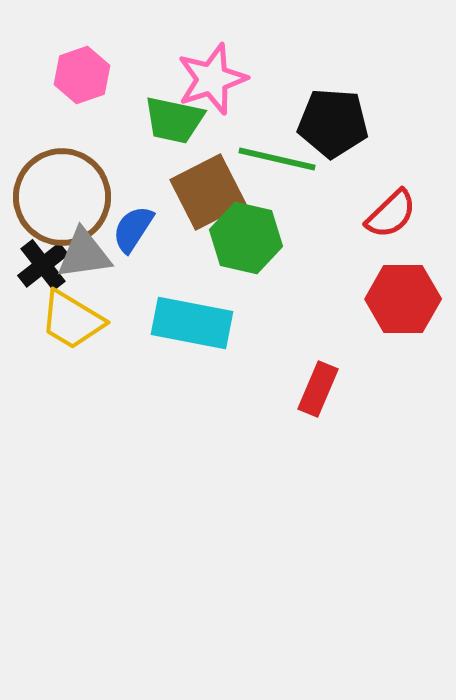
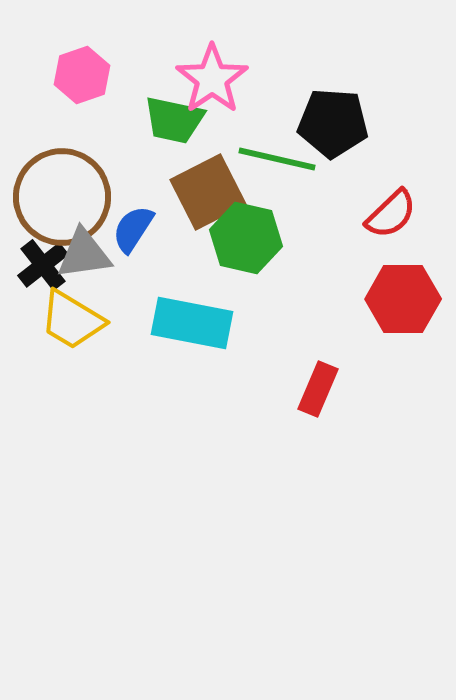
pink star: rotated 16 degrees counterclockwise
